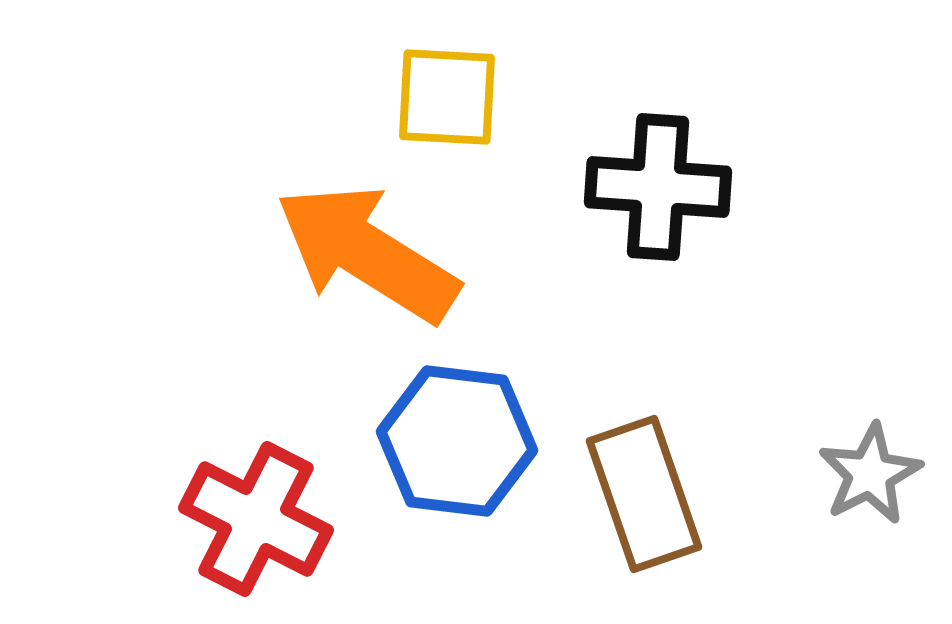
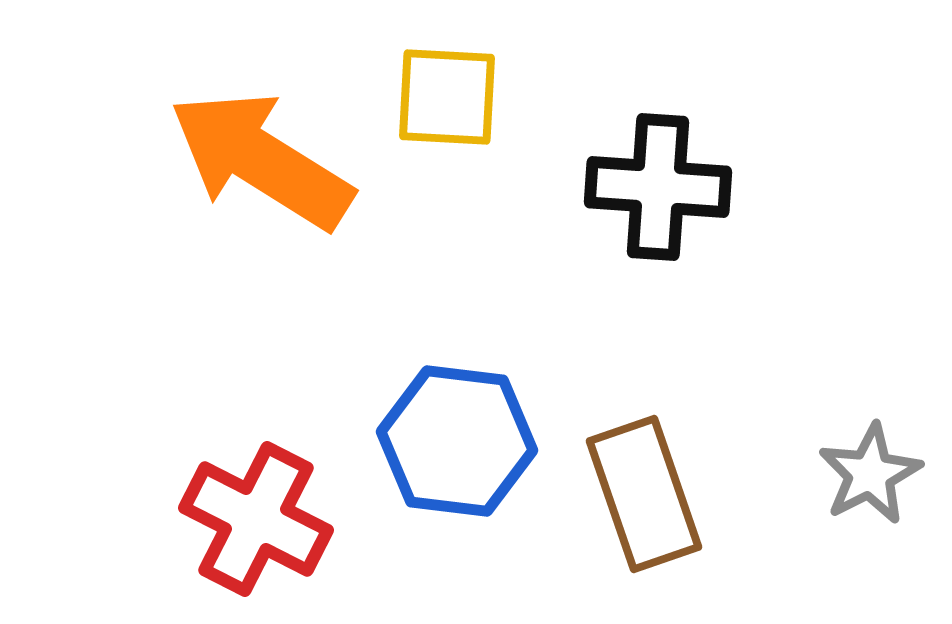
orange arrow: moved 106 px left, 93 px up
